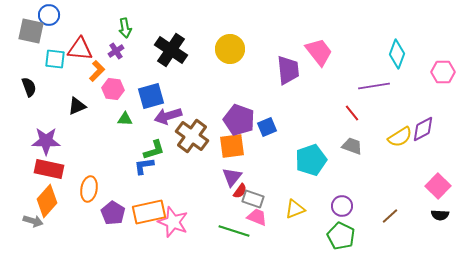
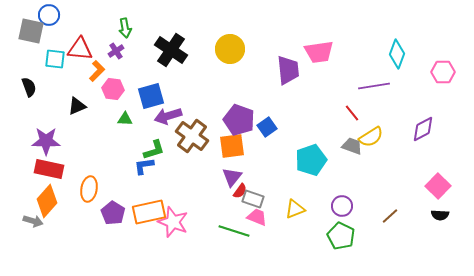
pink trapezoid at (319, 52): rotated 120 degrees clockwise
blue square at (267, 127): rotated 12 degrees counterclockwise
yellow semicircle at (400, 137): moved 29 px left
